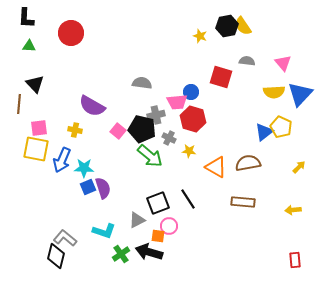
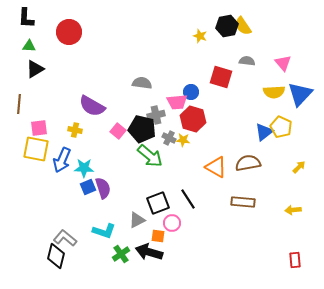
red circle at (71, 33): moved 2 px left, 1 px up
black triangle at (35, 84): moved 15 px up; rotated 42 degrees clockwise
yellow star at (189, 151): moved 6 px left, 11 px up
pink circle at (169, 226): moved 3 px right, 3 px up
